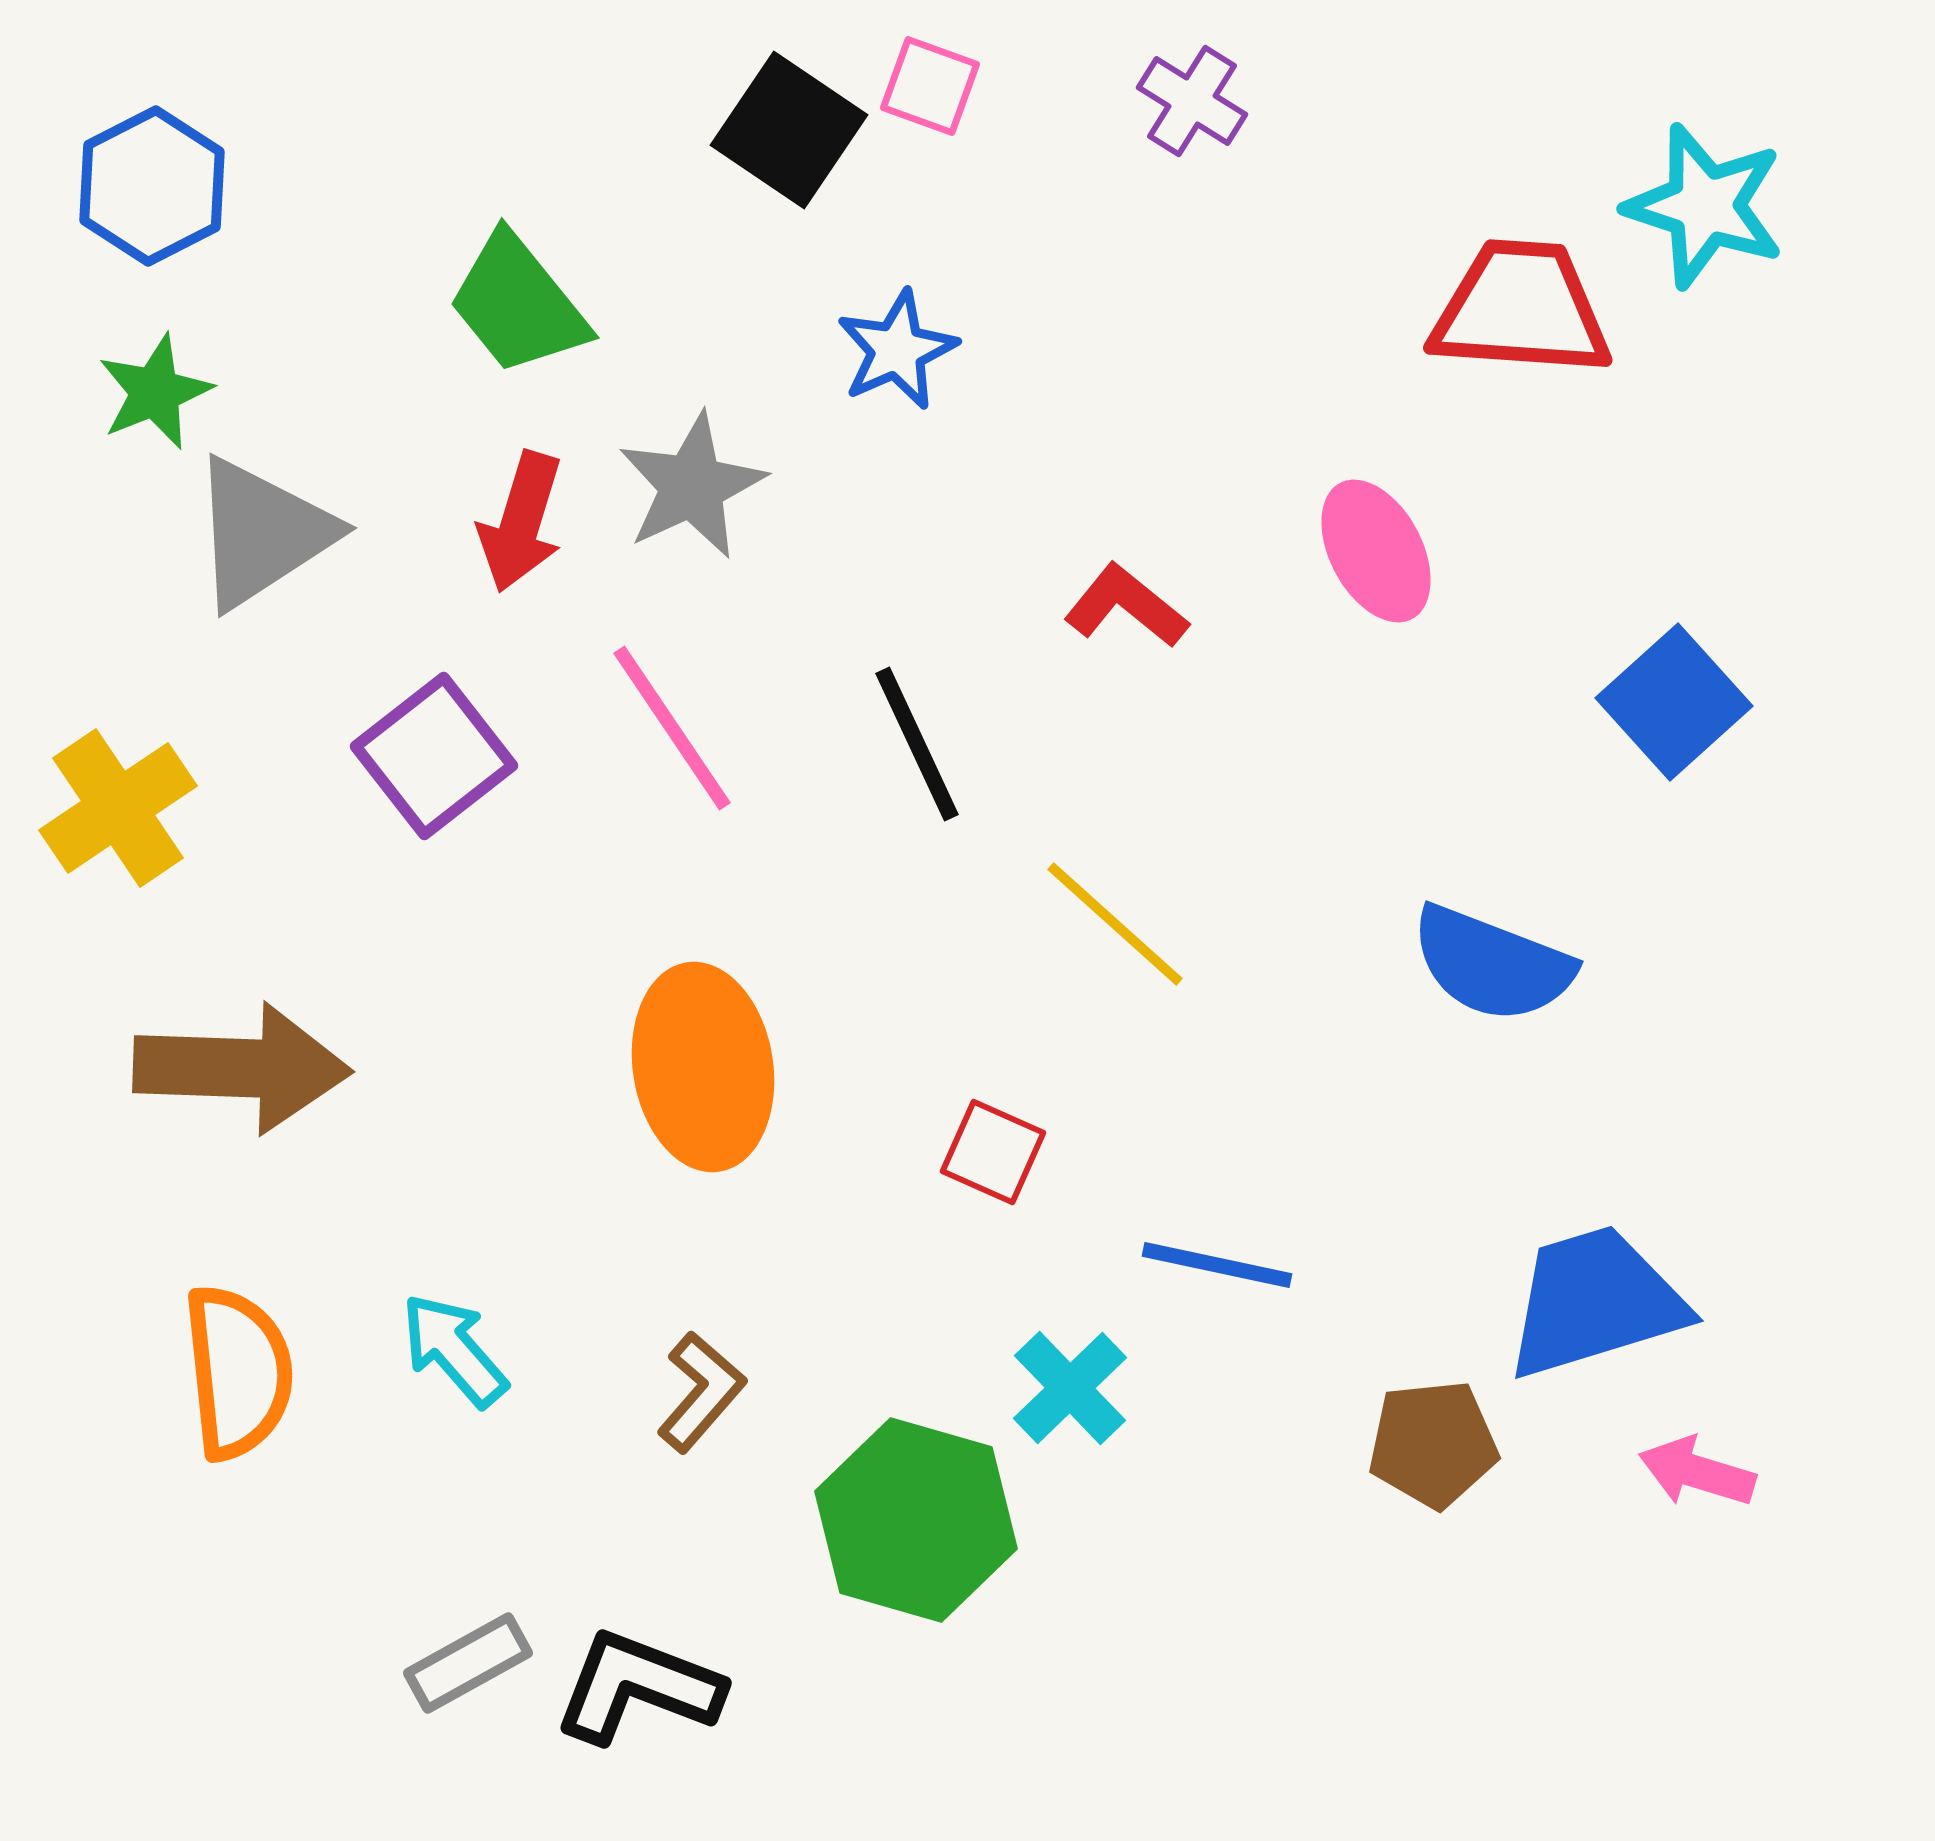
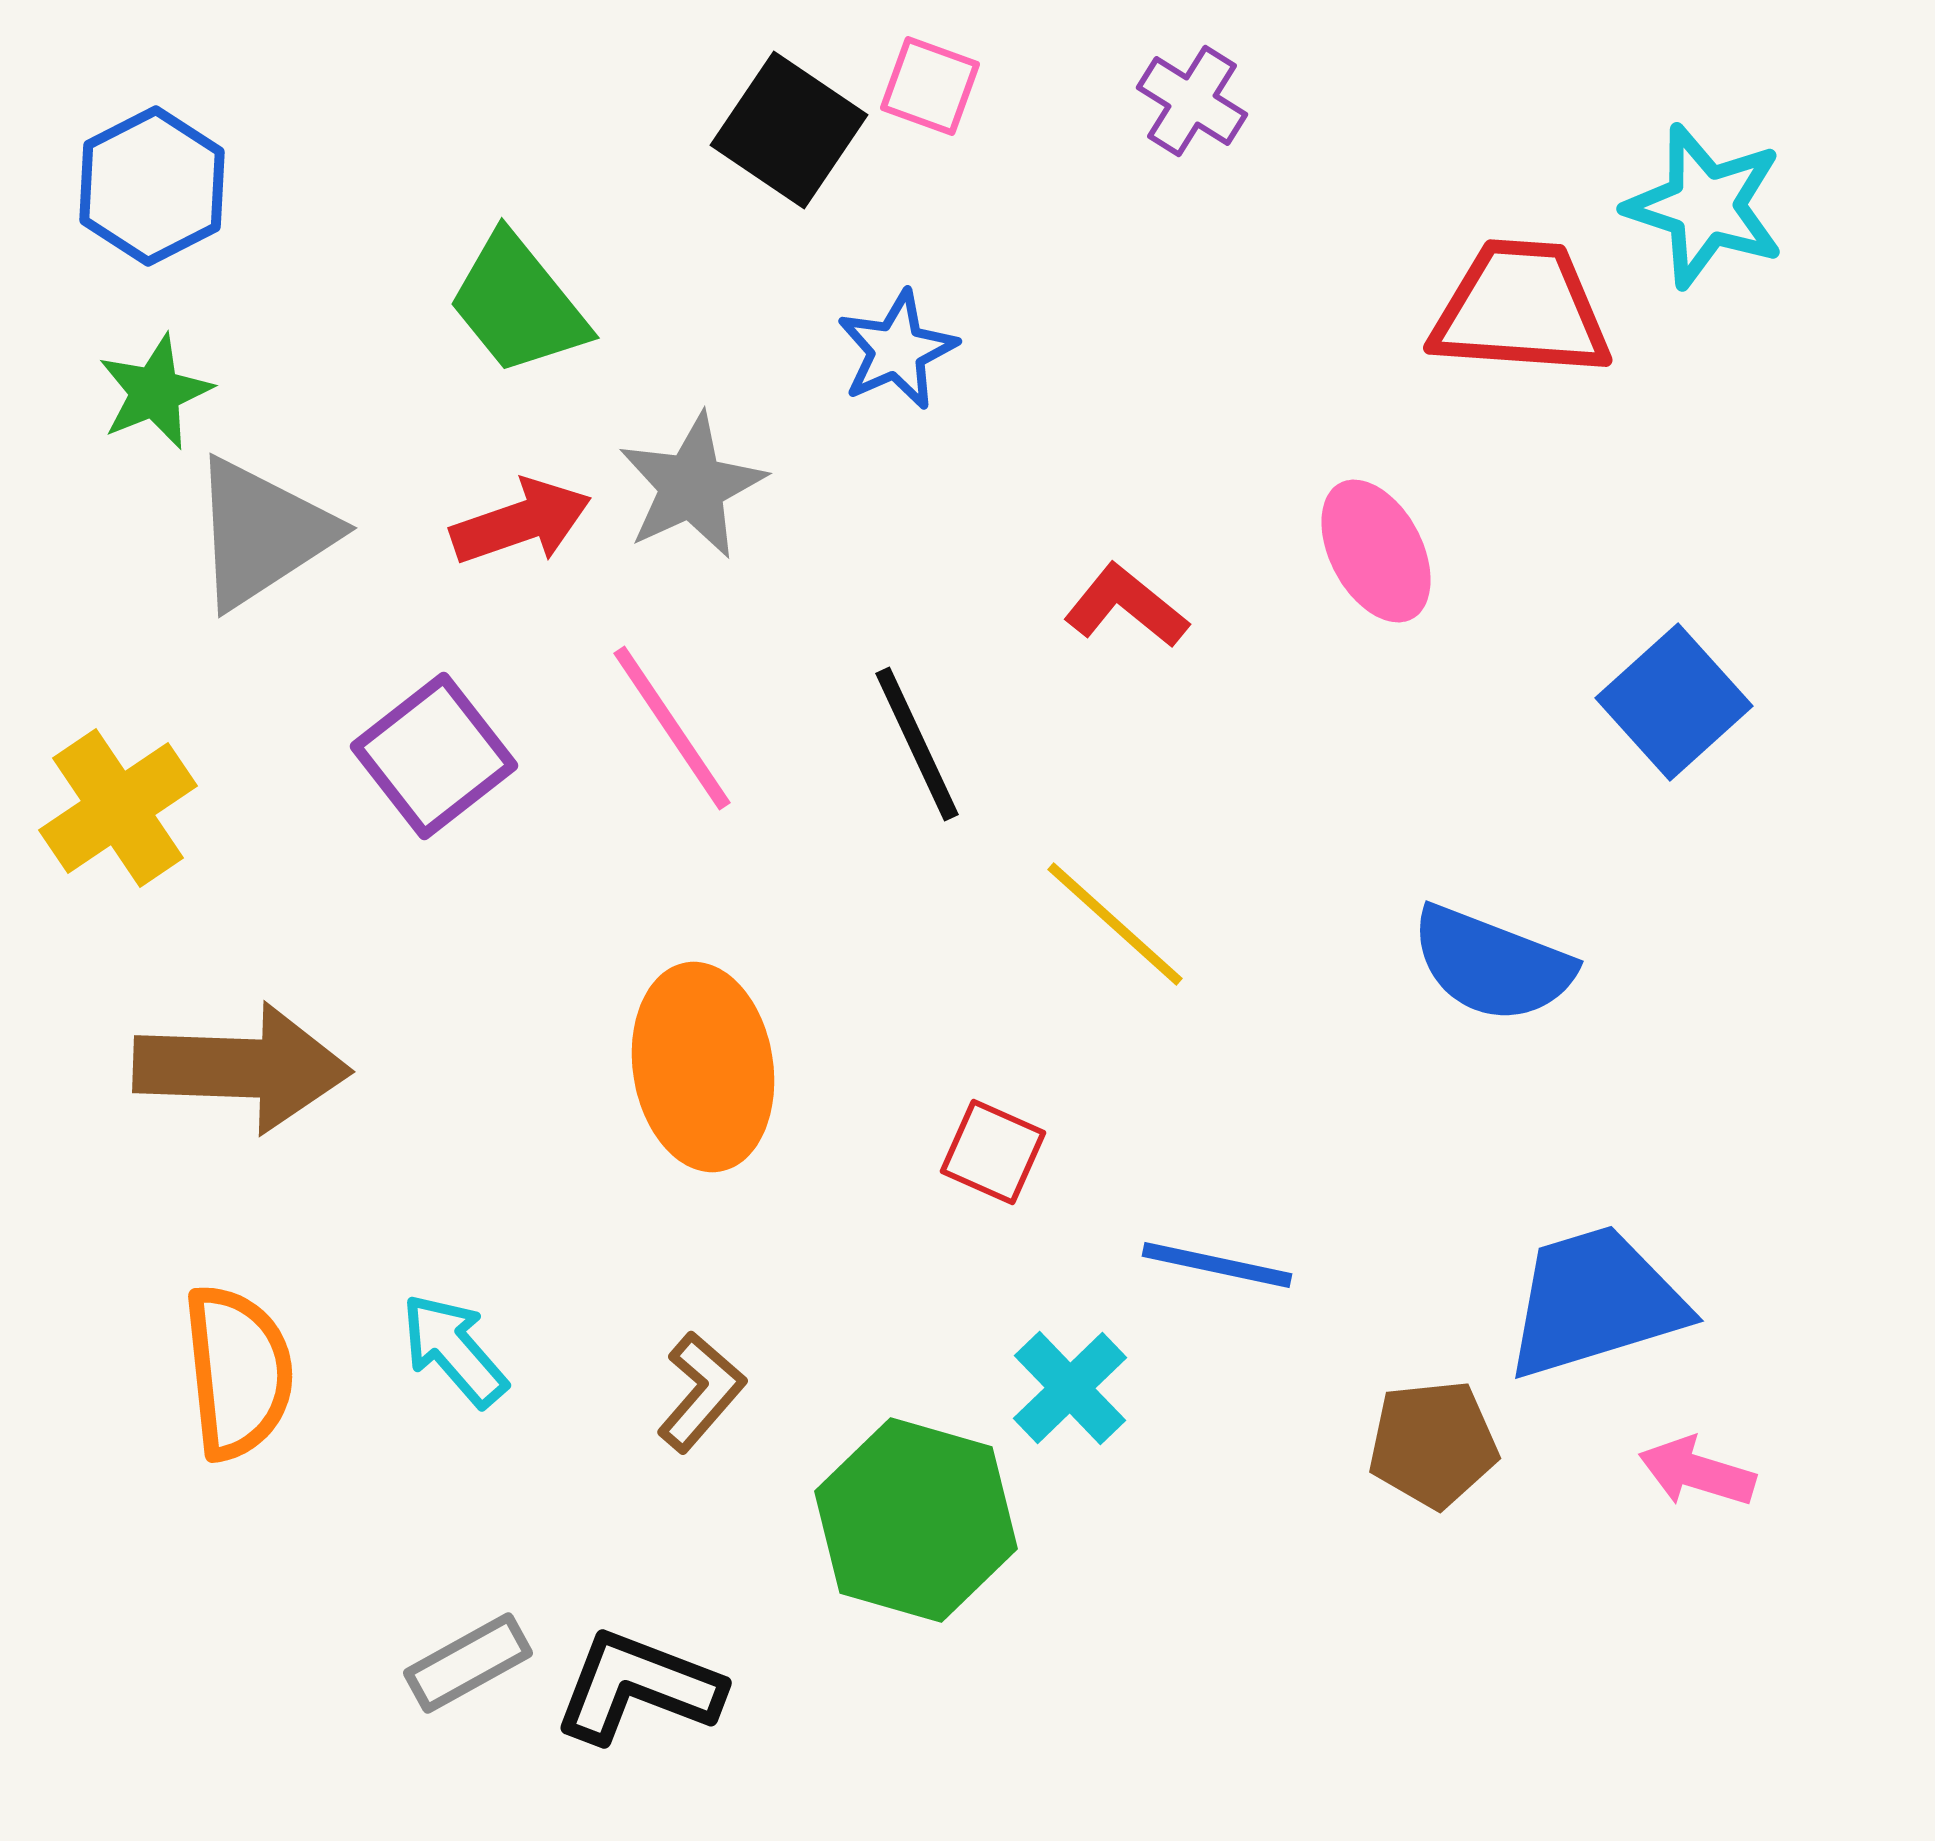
red arrow: rotated 126 degrees counterclockwise
